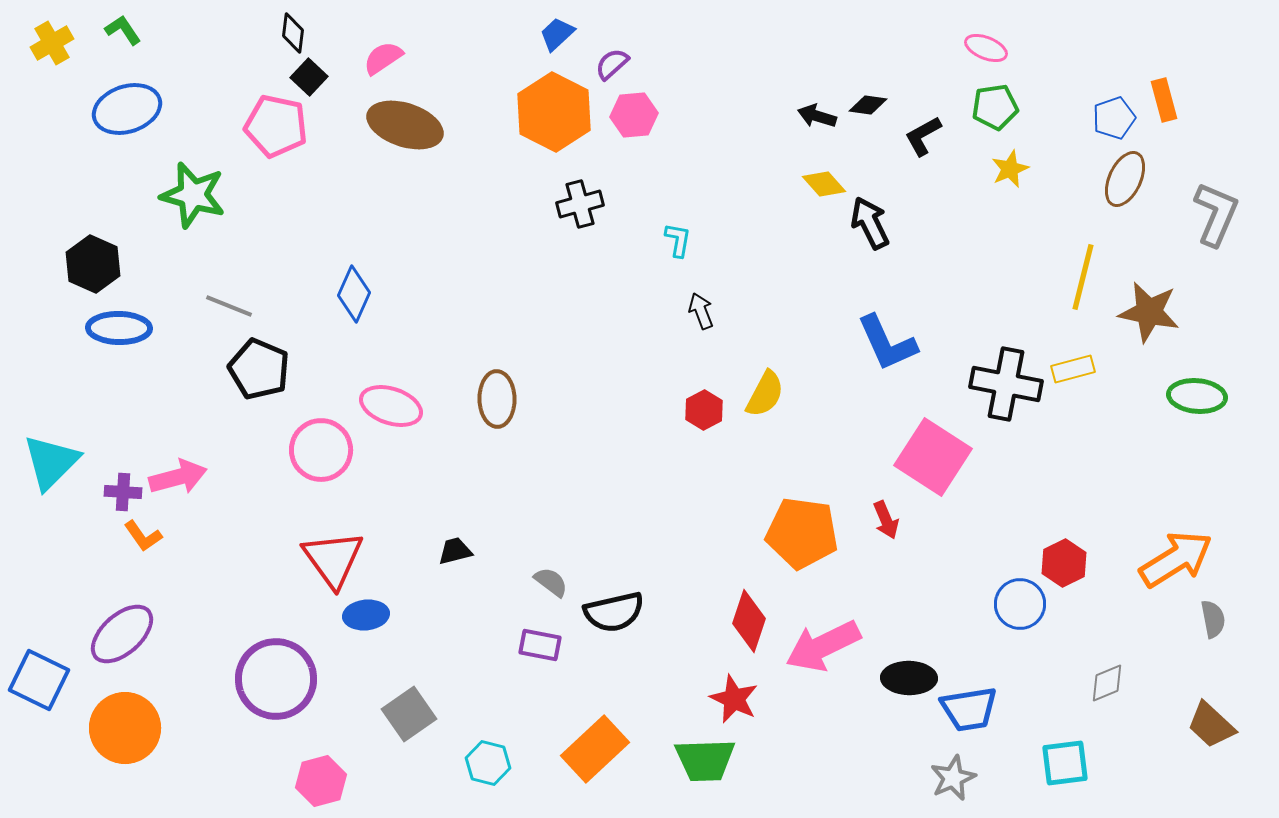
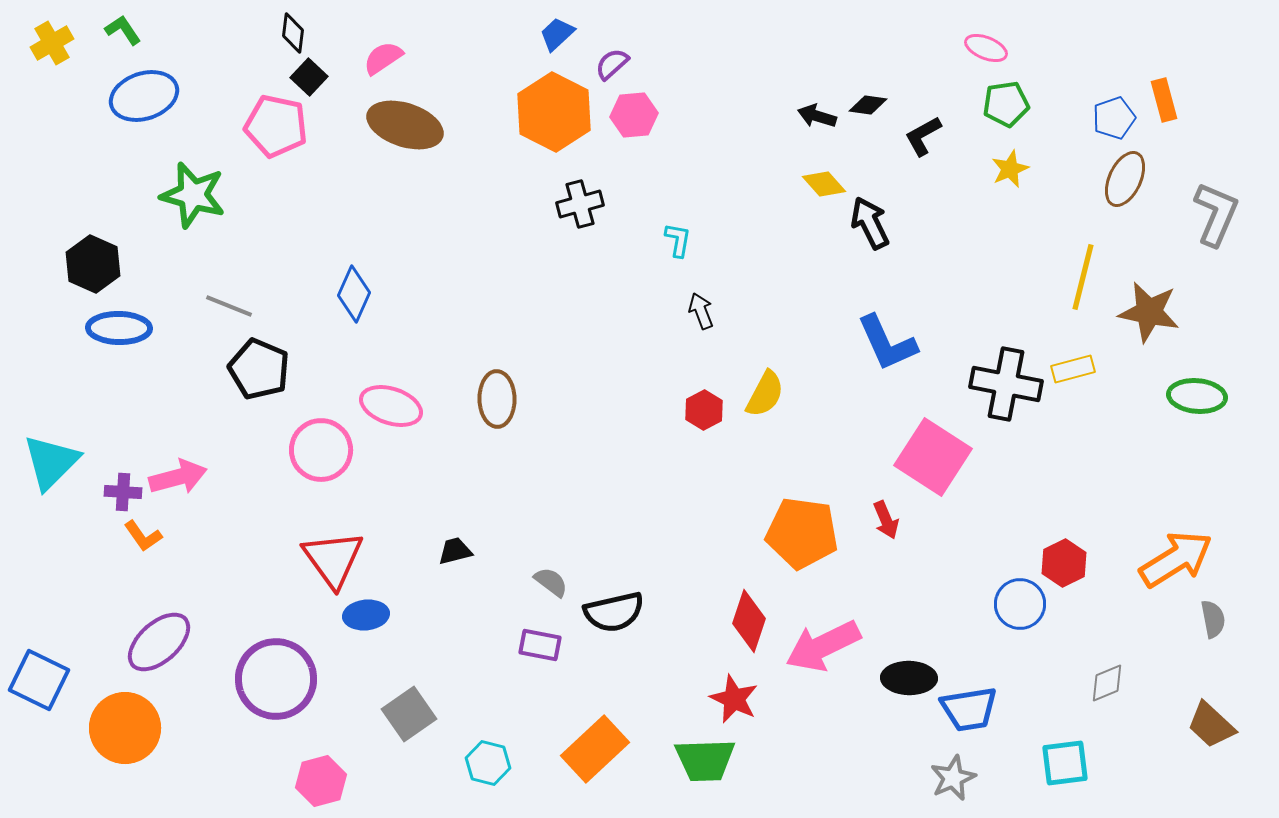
green pentagon at (995, 107): moved 11 px right, 3 px up
blue ellipse at (127, 109): moved 17 px right, 13 px up
purple ellipse at (122, 634): moved 37 px right, 8 px down
